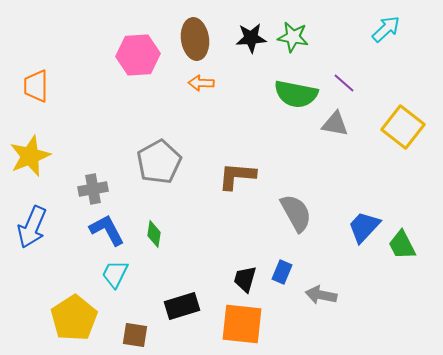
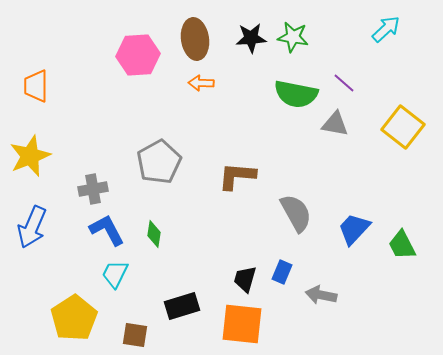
blue trapezoid: moved 10 px left, 2 px down
